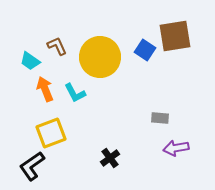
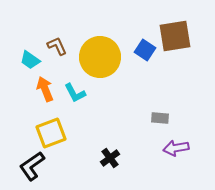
cyan trapezoid: moved 1 px up
